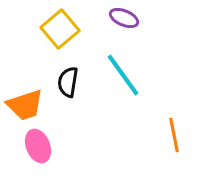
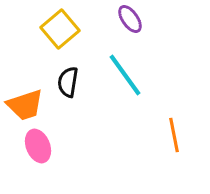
purple ellipse: moved 6 px right, 1 px down; rotated 32 degrees clockwise
cyan line: moved 2 px right
